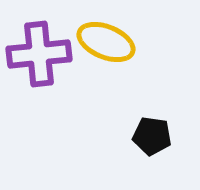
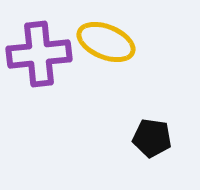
black pentagon: moved 2 px down
